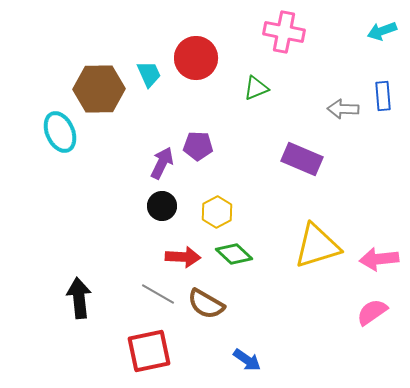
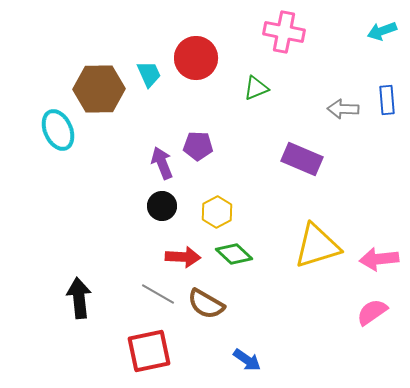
blue rectangle: moved 4 px right, 4 px down
cyan ellipse: moved 2 px left, 2 px up
purple arrow: rotated 48 degrees counterclockwise
